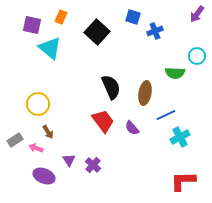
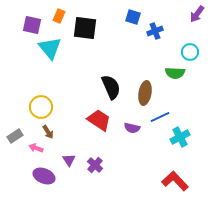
orange rectangle: moved 2 px left, 1 px up
black square: moved 12 px left, 4 px up; rotated 35 degrees counterclockwise
cyan triangle: rotated 10 degrees clockwise
cyan circle: moved 7 px left, 4 px up
yellow circle: moved 3 px right, 3 px down
blue line: moved 6 px left, 2 px down
red trapezoid: moved 4 px left, 1 px up; rotated 20 degrees counterclockwise
purple semicircle: rotated 35 degrees counterclockwise
gray rectangle: moved 4 px up
purple cross: moved 2 px right
red L-shape: moved 8 px left; rotated 48 degrees clockwise
